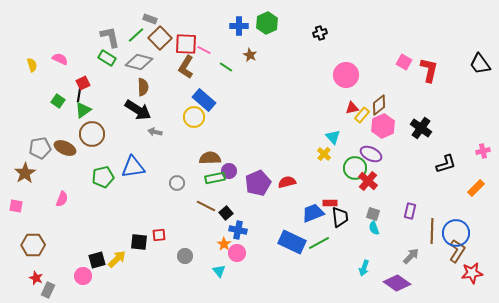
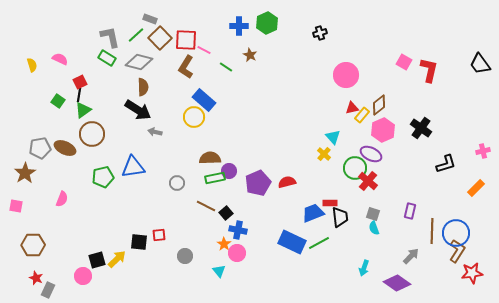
red square at (186, 44): moved 4 px up
red square at (83, 83): moved 3 px left, 1 px up
pink hexagon at (383, 126): moved 4 px down
